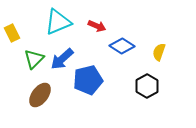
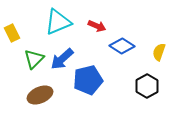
brown ellipse: rotated 30 degrees clockwise
